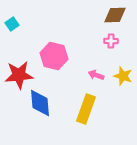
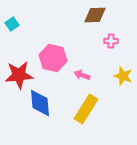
brown diamond: moved 20 px left
pink hexagon: moved 1 px left, 2 px down
pink arrow: moved 14 px left
yellow rectangle: rotated 12 degrees clockwise
